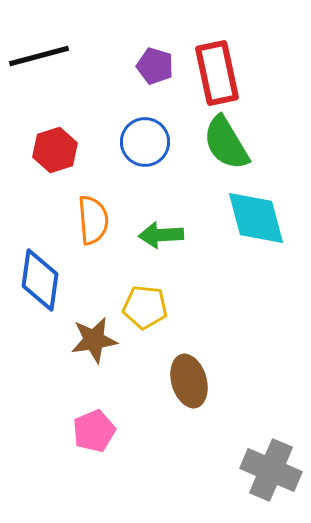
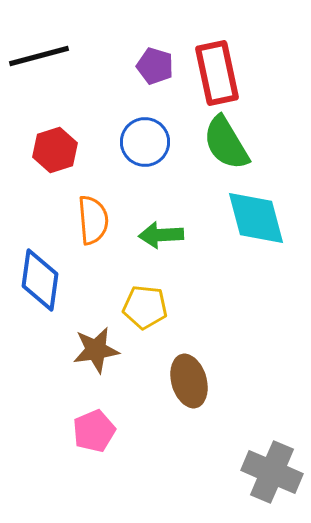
brown star: moved 2 px right, 10 px down
gray cross: moved 1 px right, 2 px down
